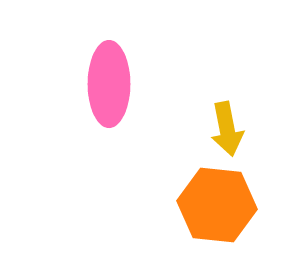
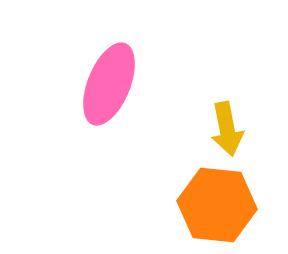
pink ellipse: rotated 22 degrees clockwise
